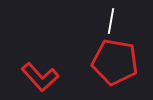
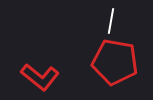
red L-shape: rotated 9 degrees counterclockwise
